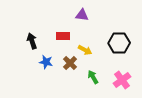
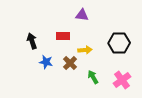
yellow arrow: rotated 32 degrees counterclockwise
